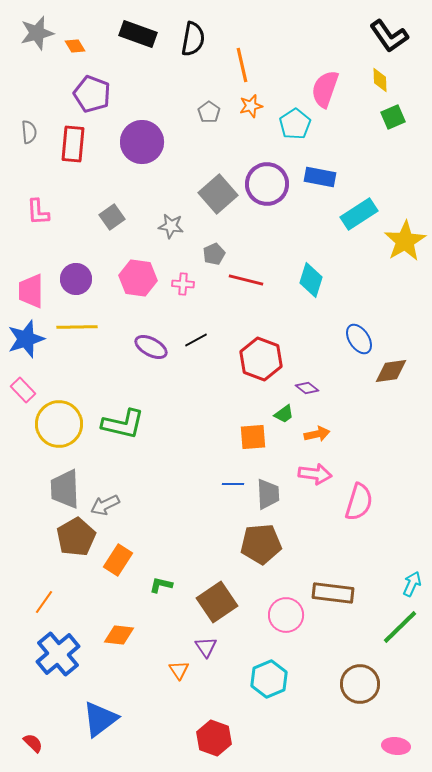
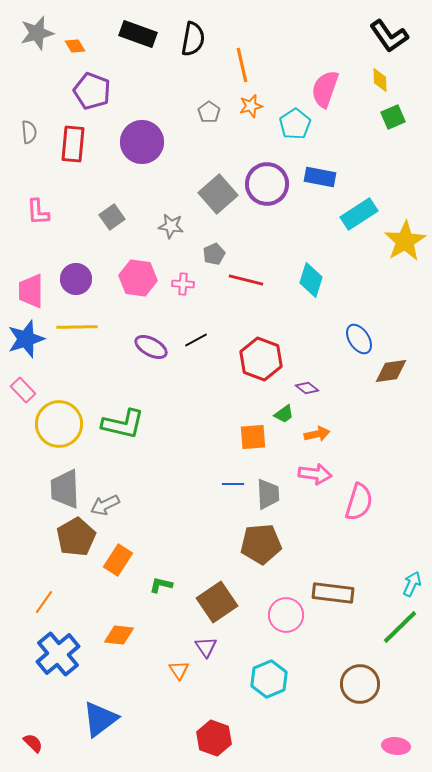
purple pentagon at (92, 94): moved 3 px up
